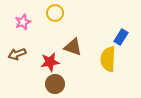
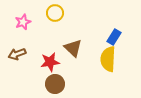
blue rectangle: moved 7 px left
brown triangle: moved 1 px down; rotated 24 degrees clockwise
